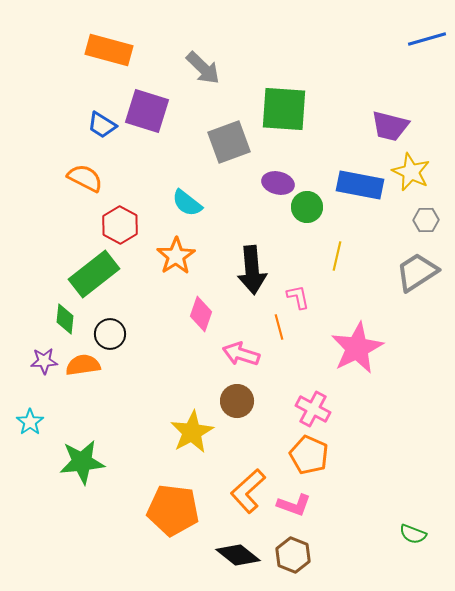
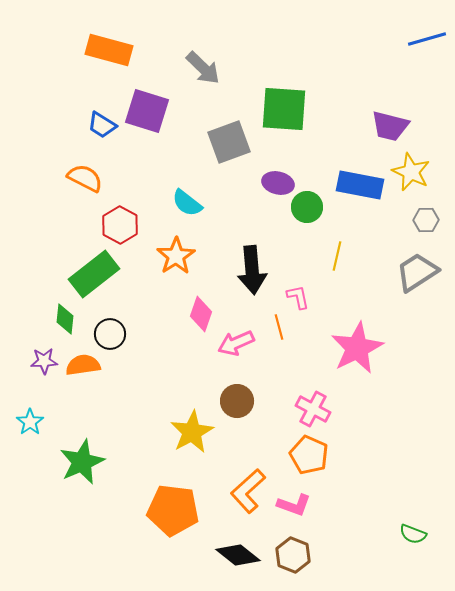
pink arrow at (241, 354): moved 5 px left, 11 px up; rotated 42 degrees counterclockwise
green star at (82, 462): rotated 18 degrees counterclockwise
